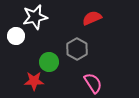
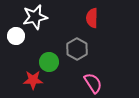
red semicircle: rotated 66 degrees counterclockwise
red star: moved 1 px left, 1 px up
